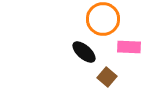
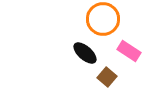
pink rectangle: moved 4 px down; rotated 30 degrees clockwise
black ellipse: moved 1 px right, 1 px down
